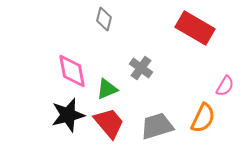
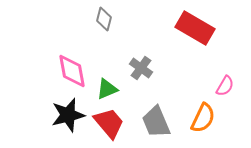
gray trapezoid: moved 1 px left, 4 px up; rotated 96 degrees counterclockwise
